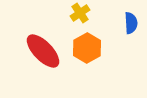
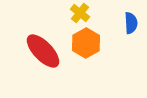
yellow cross: rotated 18 degrees counterclockwise
orange hexagon: moved 1 px left, 5 px up
